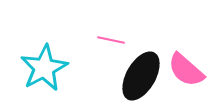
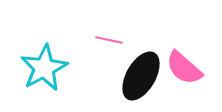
pink line: moved 2 px left
pink semicircle: moved 2 px left, 2 px up
